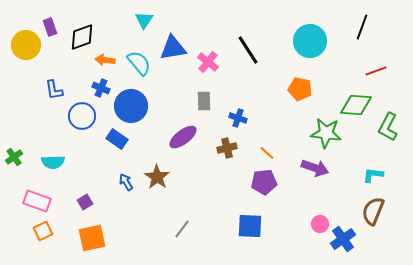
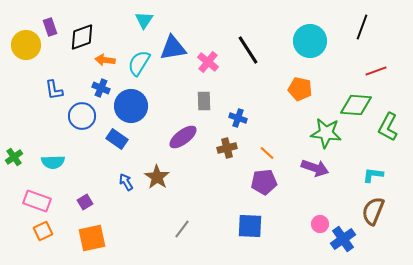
cyan semicircle at (139, 63): rotated 108 degrees counterclockwise
